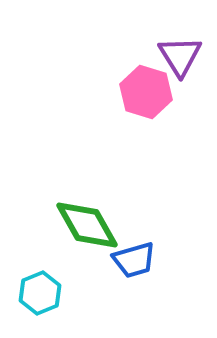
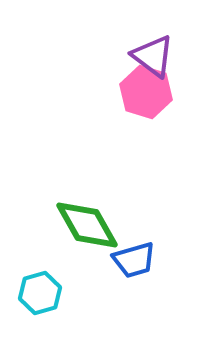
purple triangle: moved 27 px left; rotated 21 degrees counterclockwise
cyan hexagon: rotated 6 degrees clockwise
